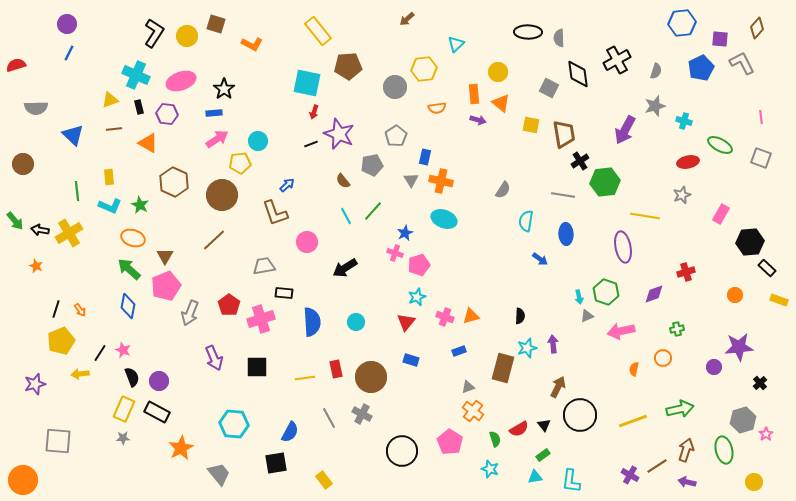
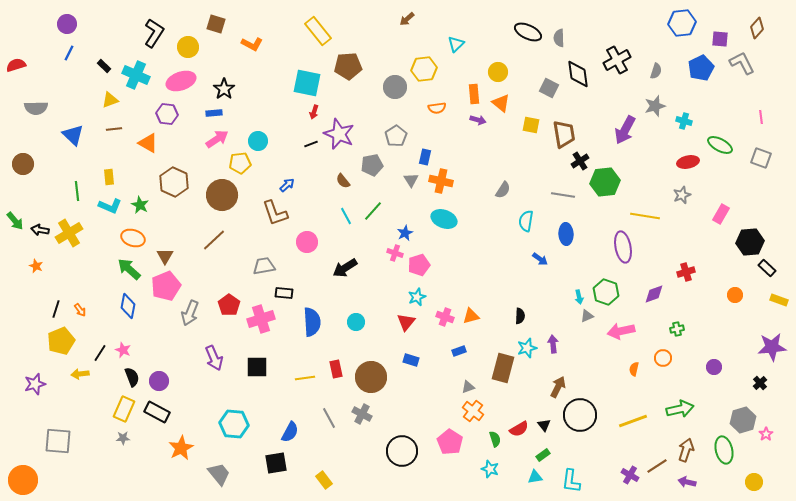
black ellipse at (528, 32): rotated 24 degrees clockwise
yellow circle at (187, 36): moved 1 px right, 11 px down
black rectangle at (139, 107): moved 35 px left, 41 px up; rotated 32 degrees counterclockwise
purple star at (739, 347): moved 33 px right
